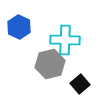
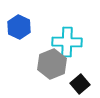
cyan cross: moved 2 px right, 2 px down
gray hexagon: moved 2 px right; rotated 8 degrees counterclockwise
